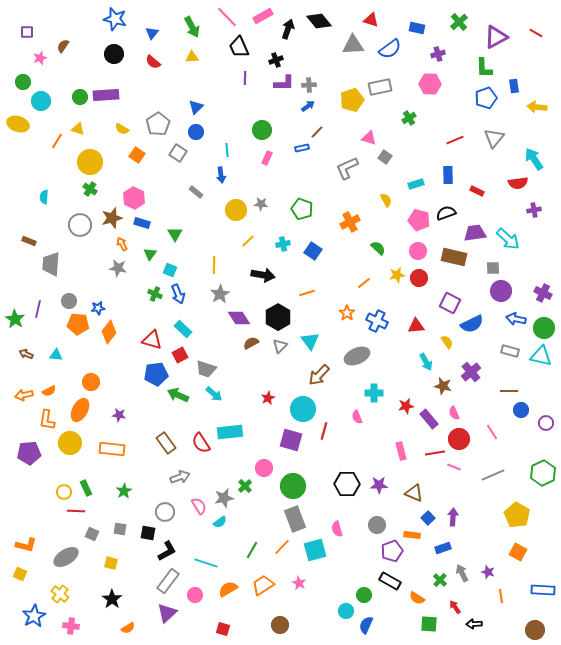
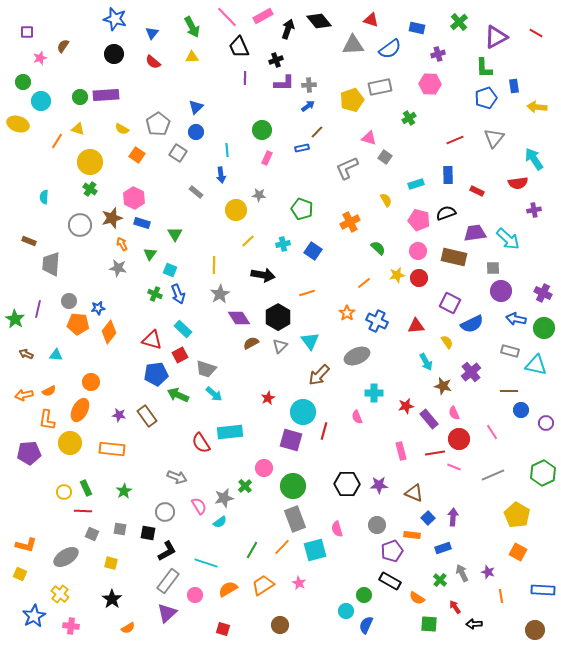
gray star at (261, 204): moved 2 px left, 9 px up
cyan triangle at (541, 356): moved 5 px left, 9 px down
cyan circle at (303, 409): moved 3 px down
brown rectangle at (166, 443): moved 19 px left, 27 px up
gray arrow at (180, 477): moved 3 px left; rotated 42 degrees clockwise
red line at (76, 511): moved 7 px right
